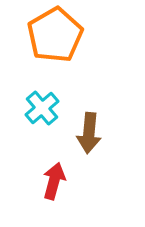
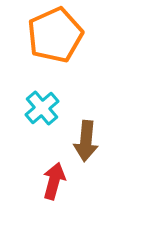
orange pentagon: rotated 6 degrees clockwise
brown arrow: moved 3 px left, 8 px down
